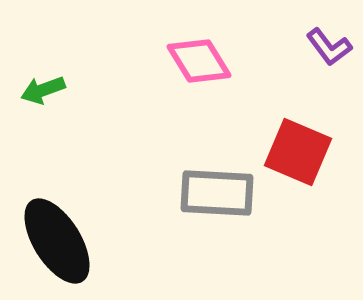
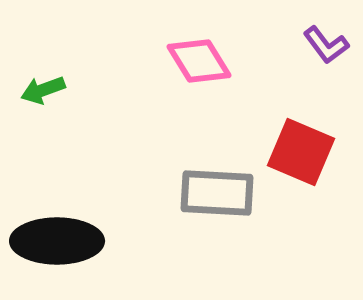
purple L-shape: moved 3 px left, 2 px up
red square: moved 3 px right
black ellipse: rotated 58 degrees counterclockwise
